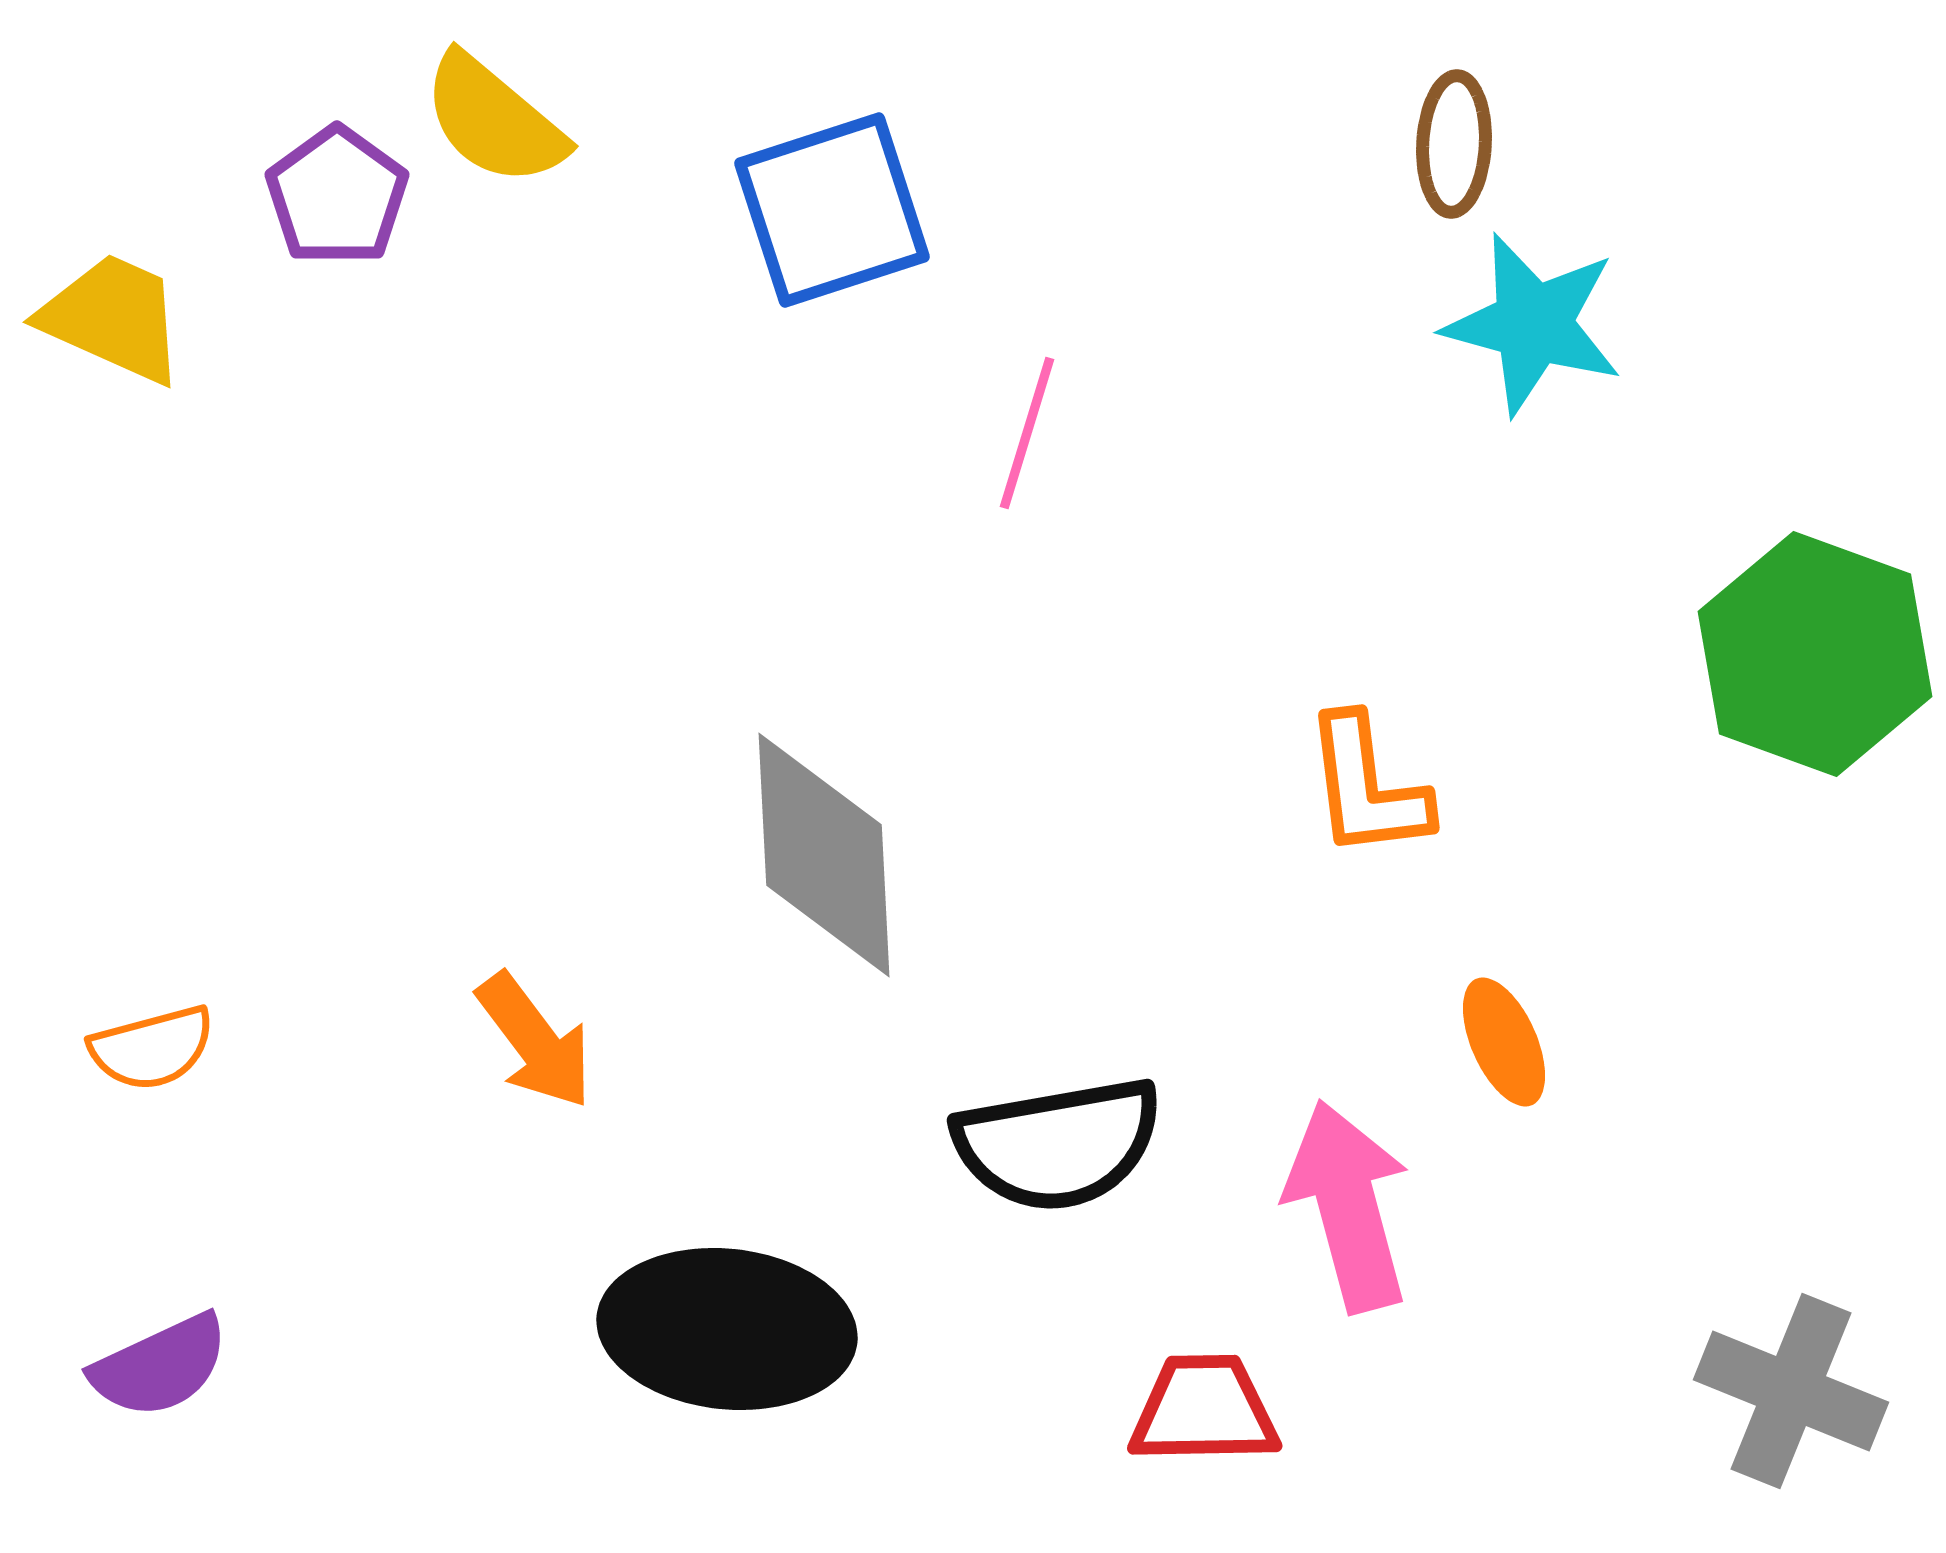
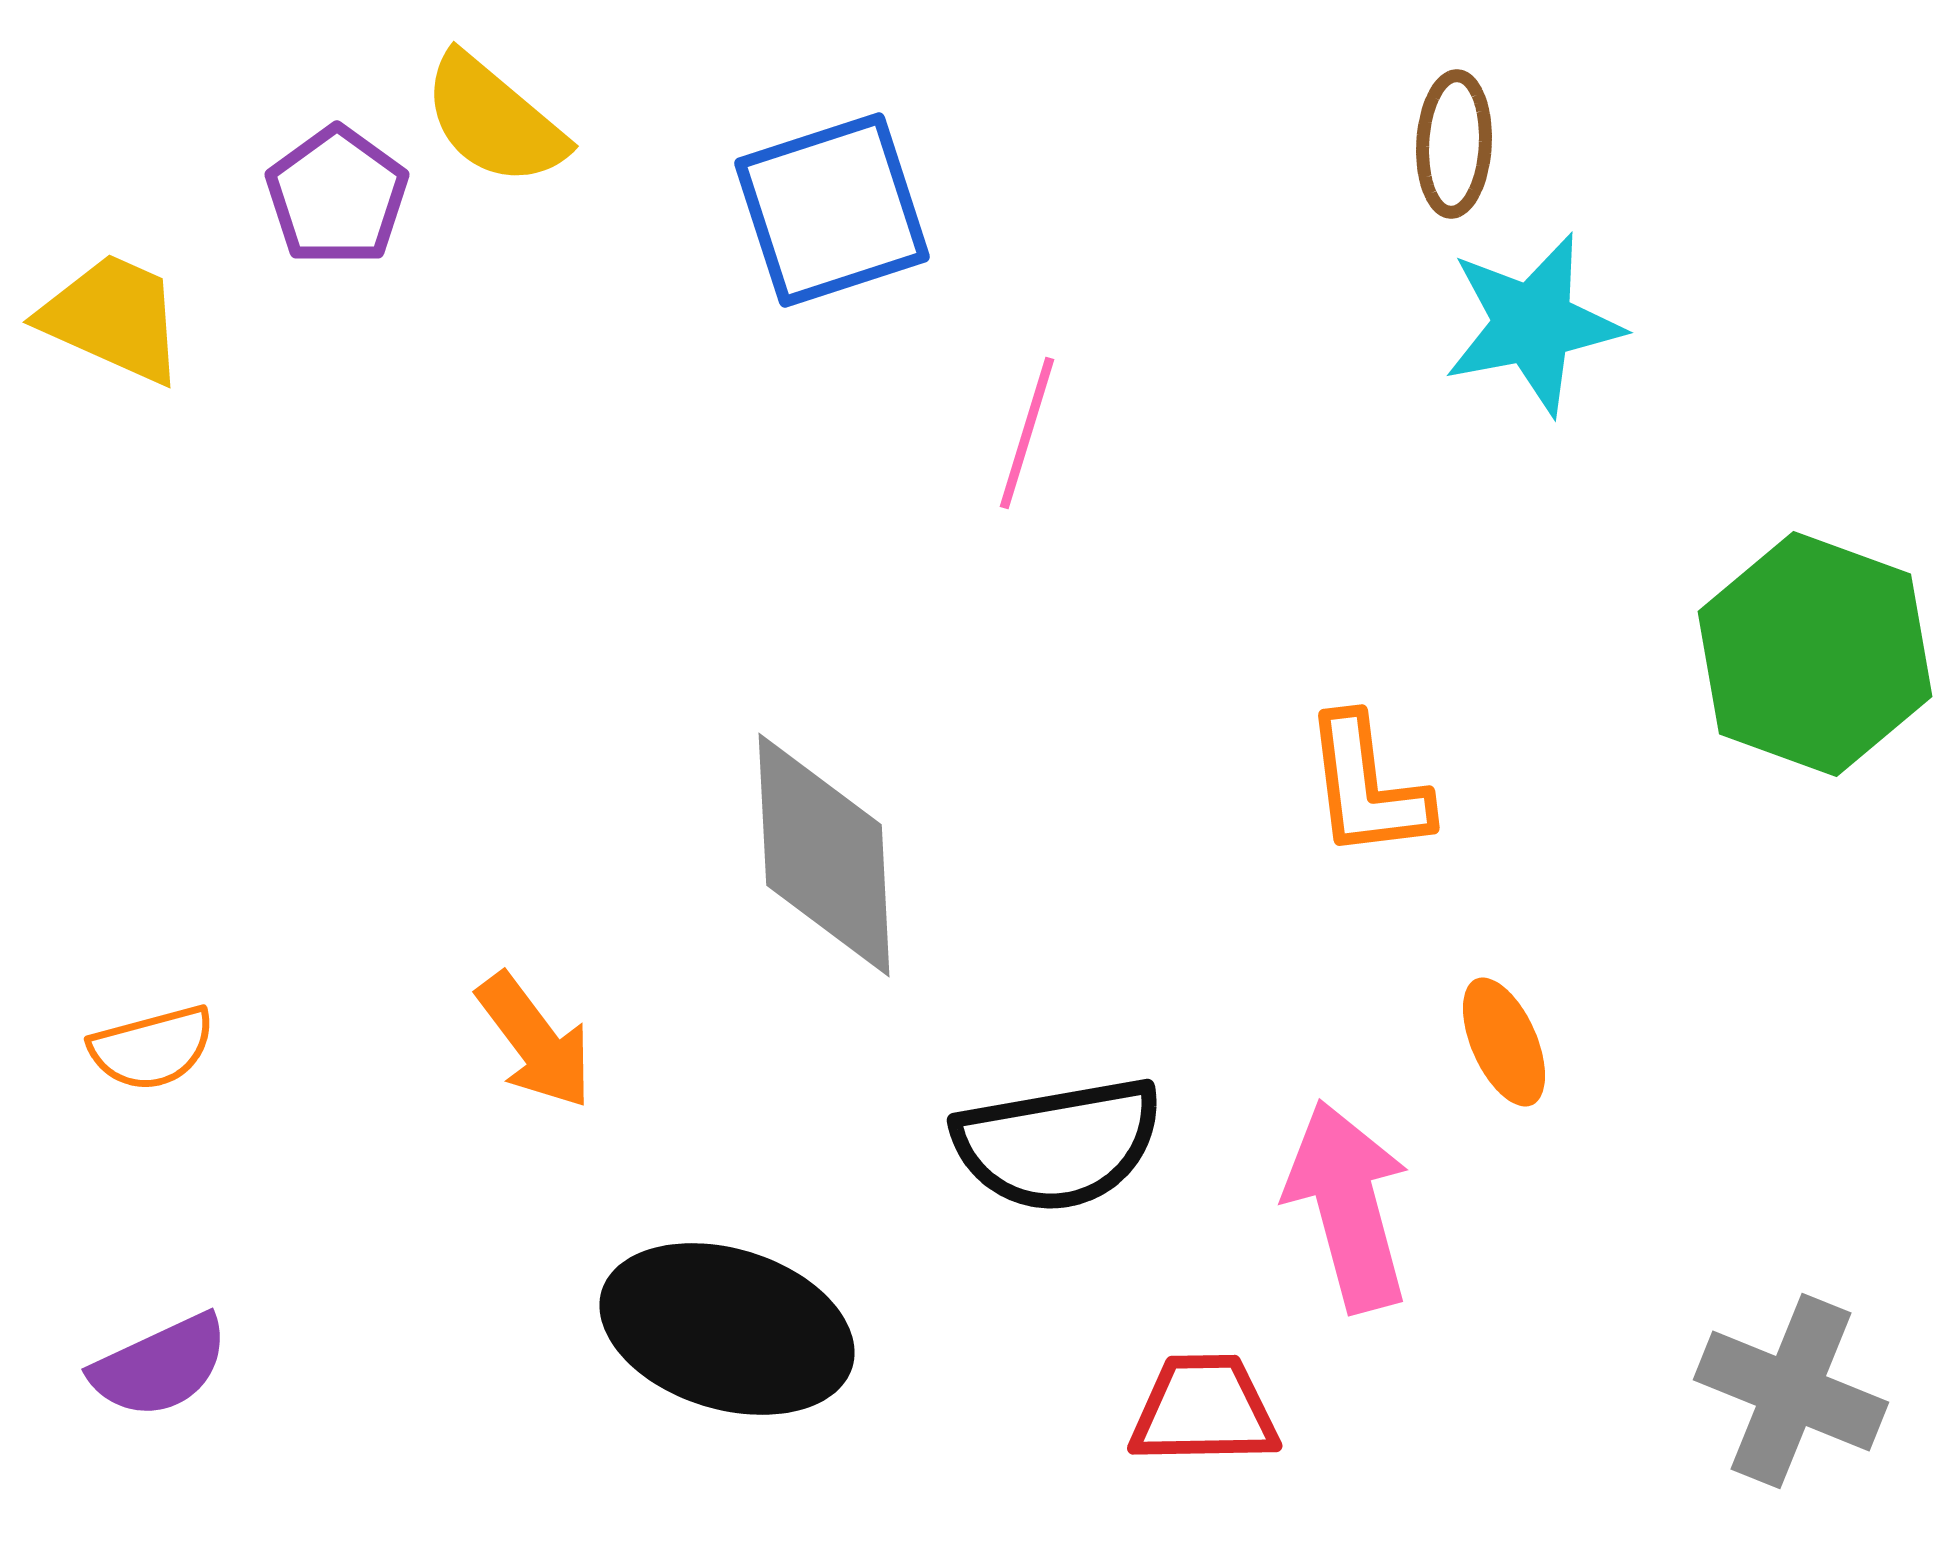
cyan star: rotated 26 degrees counterclockwise
black ellipse: rotated 11 degrees clockwise
